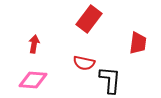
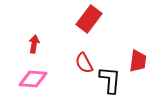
red trapezoid: moved 18 px down
red semicircle: rotated 50 degrees clockwise
pink diamond: moved 1 px up
